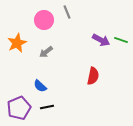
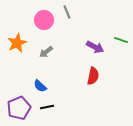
purple arrow: moved 6 px left, 7 px down
